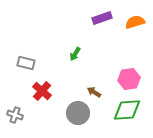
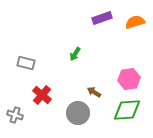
red cross: moved 4 px down
